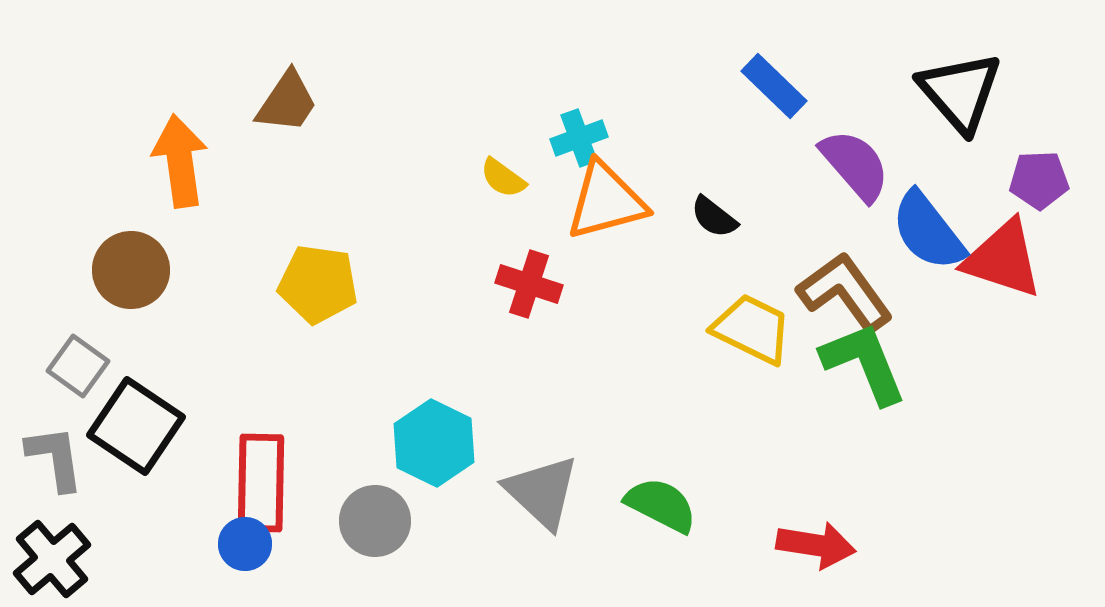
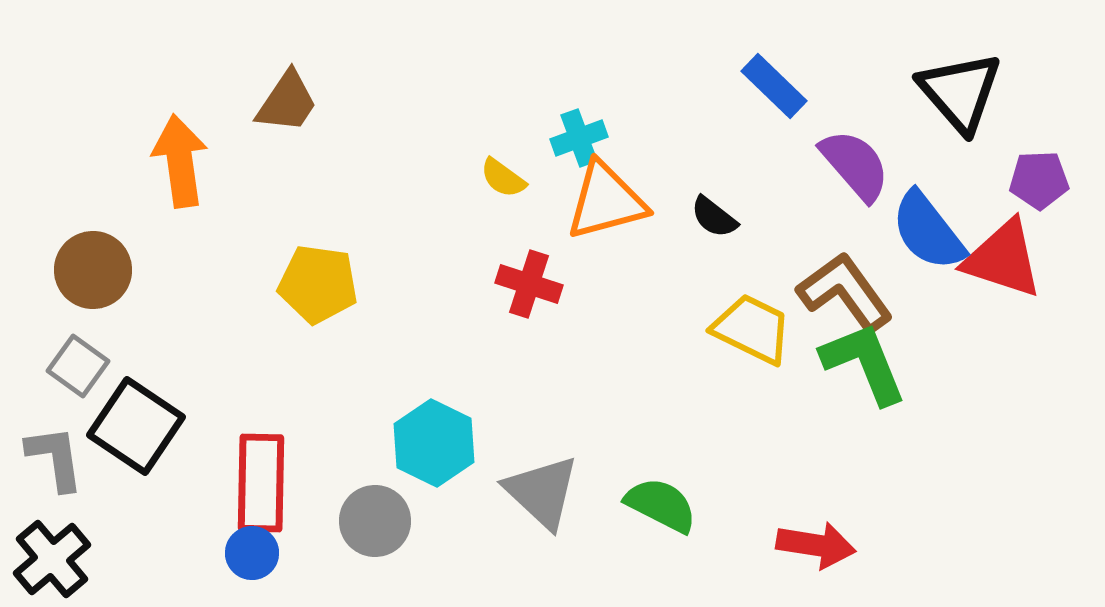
brown circle: moved 38 px left
blue circle: moved 7 px right, 9 px down
